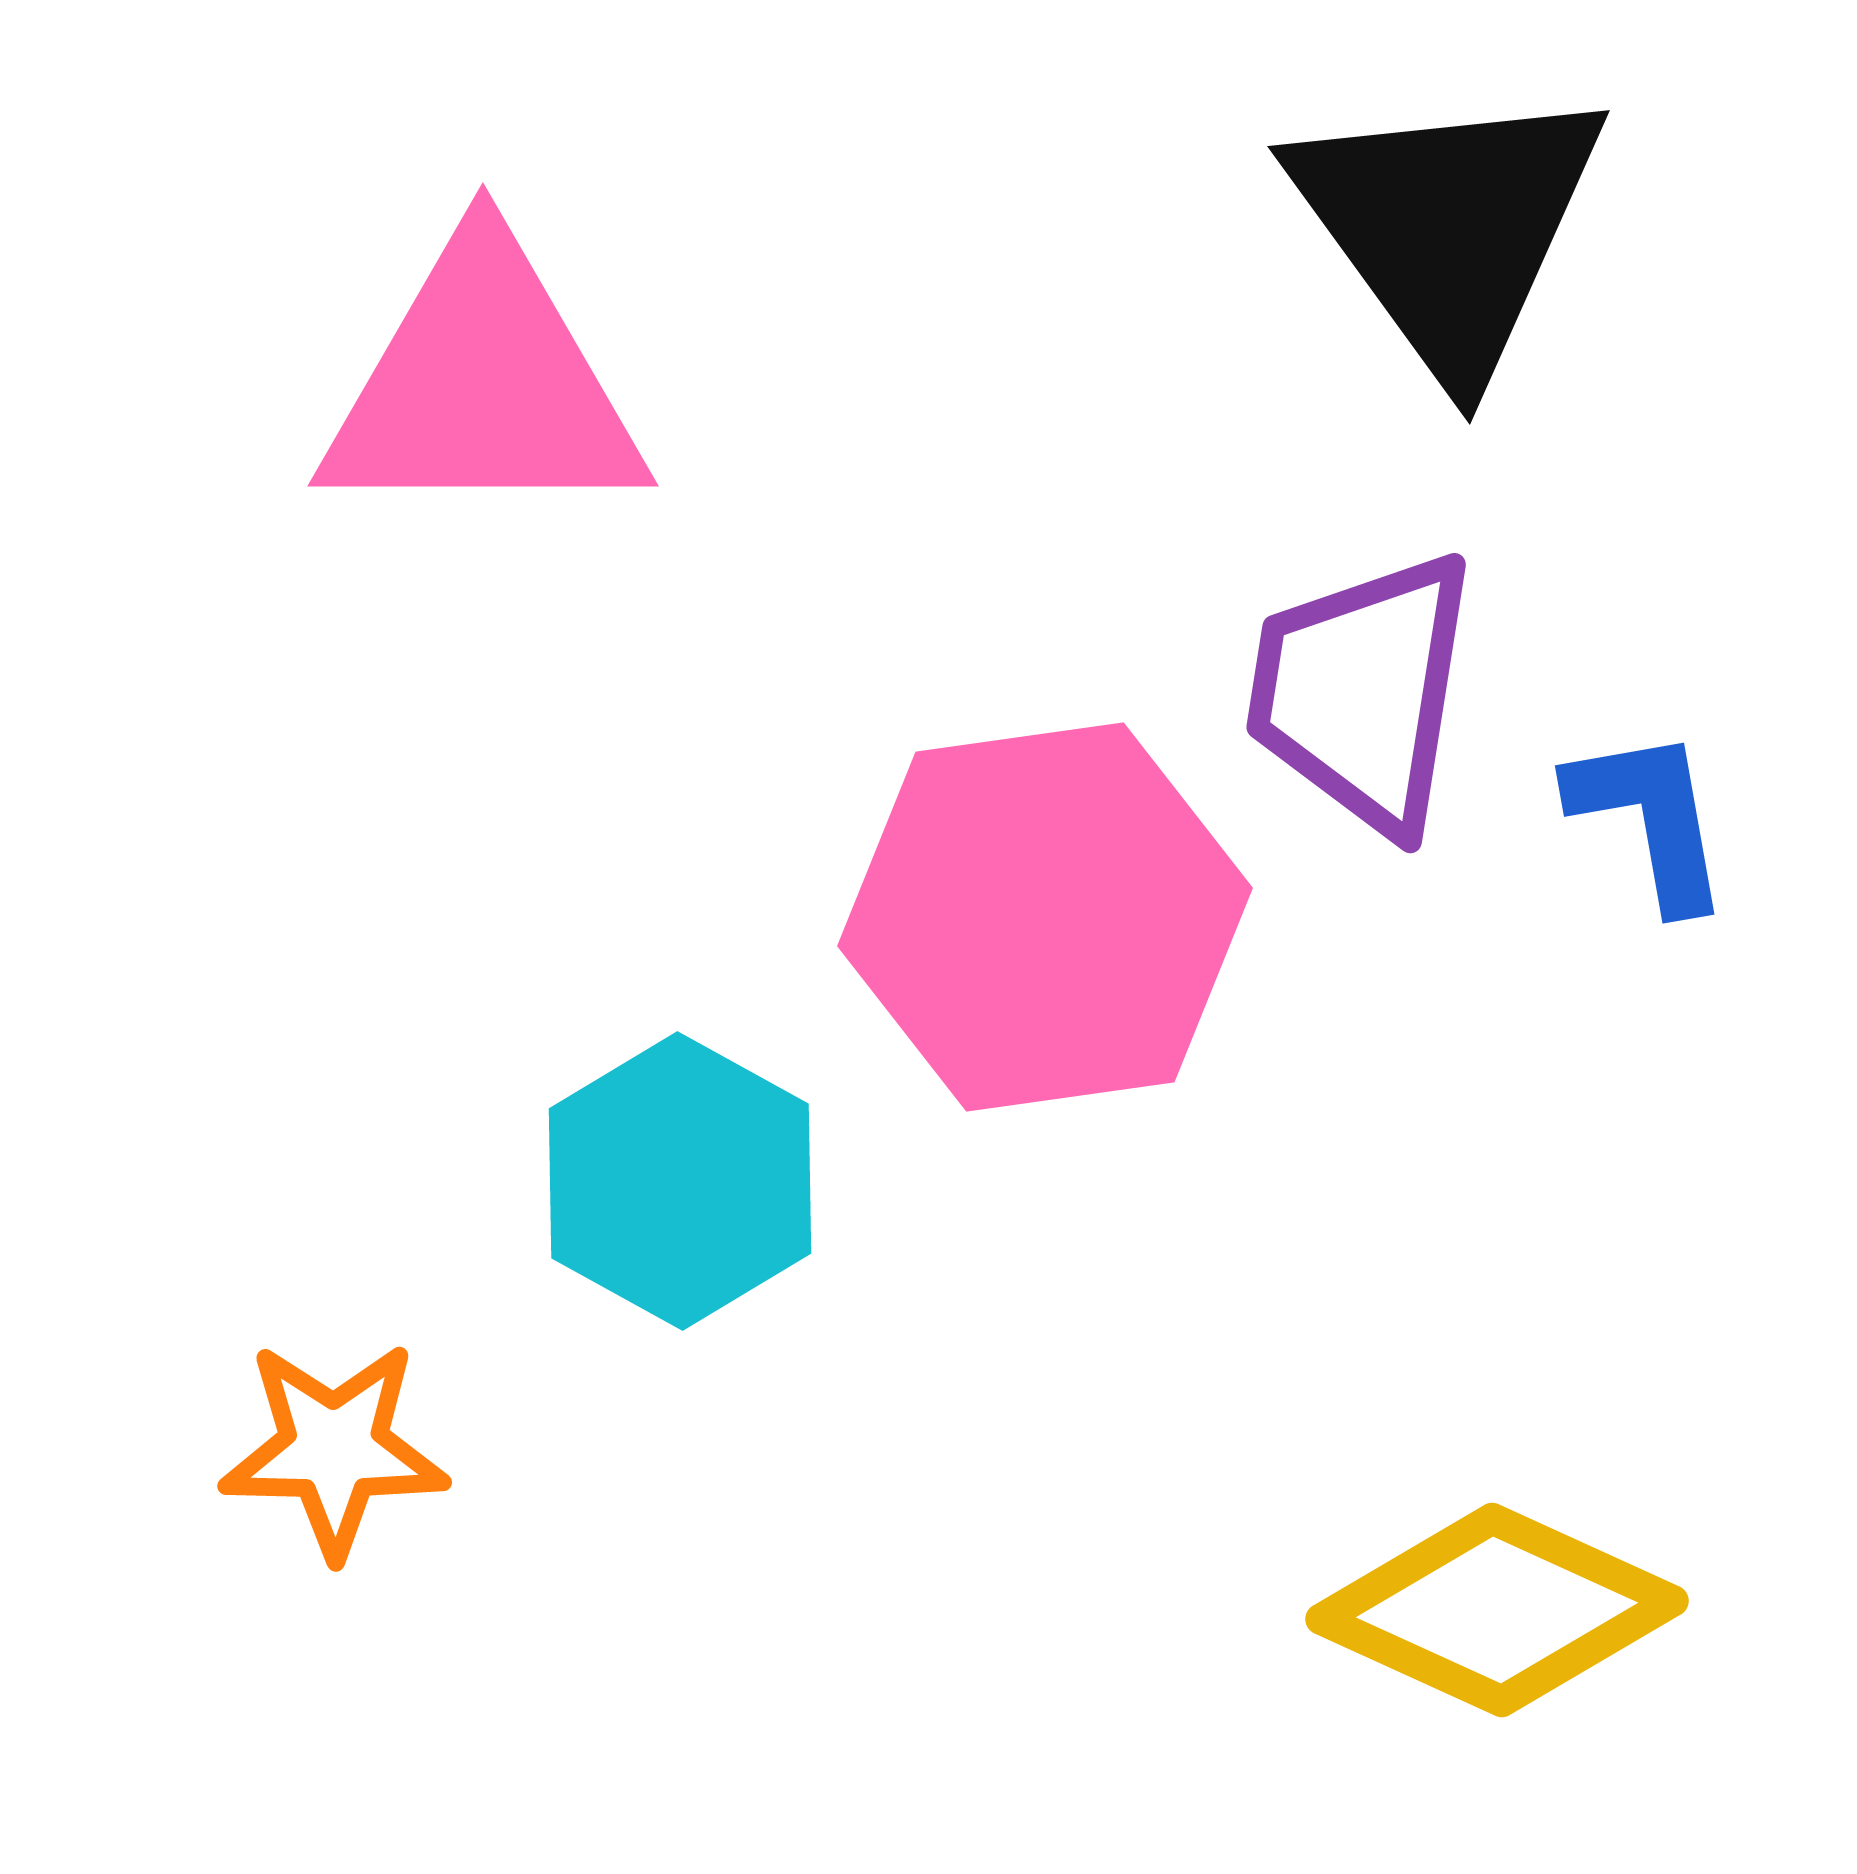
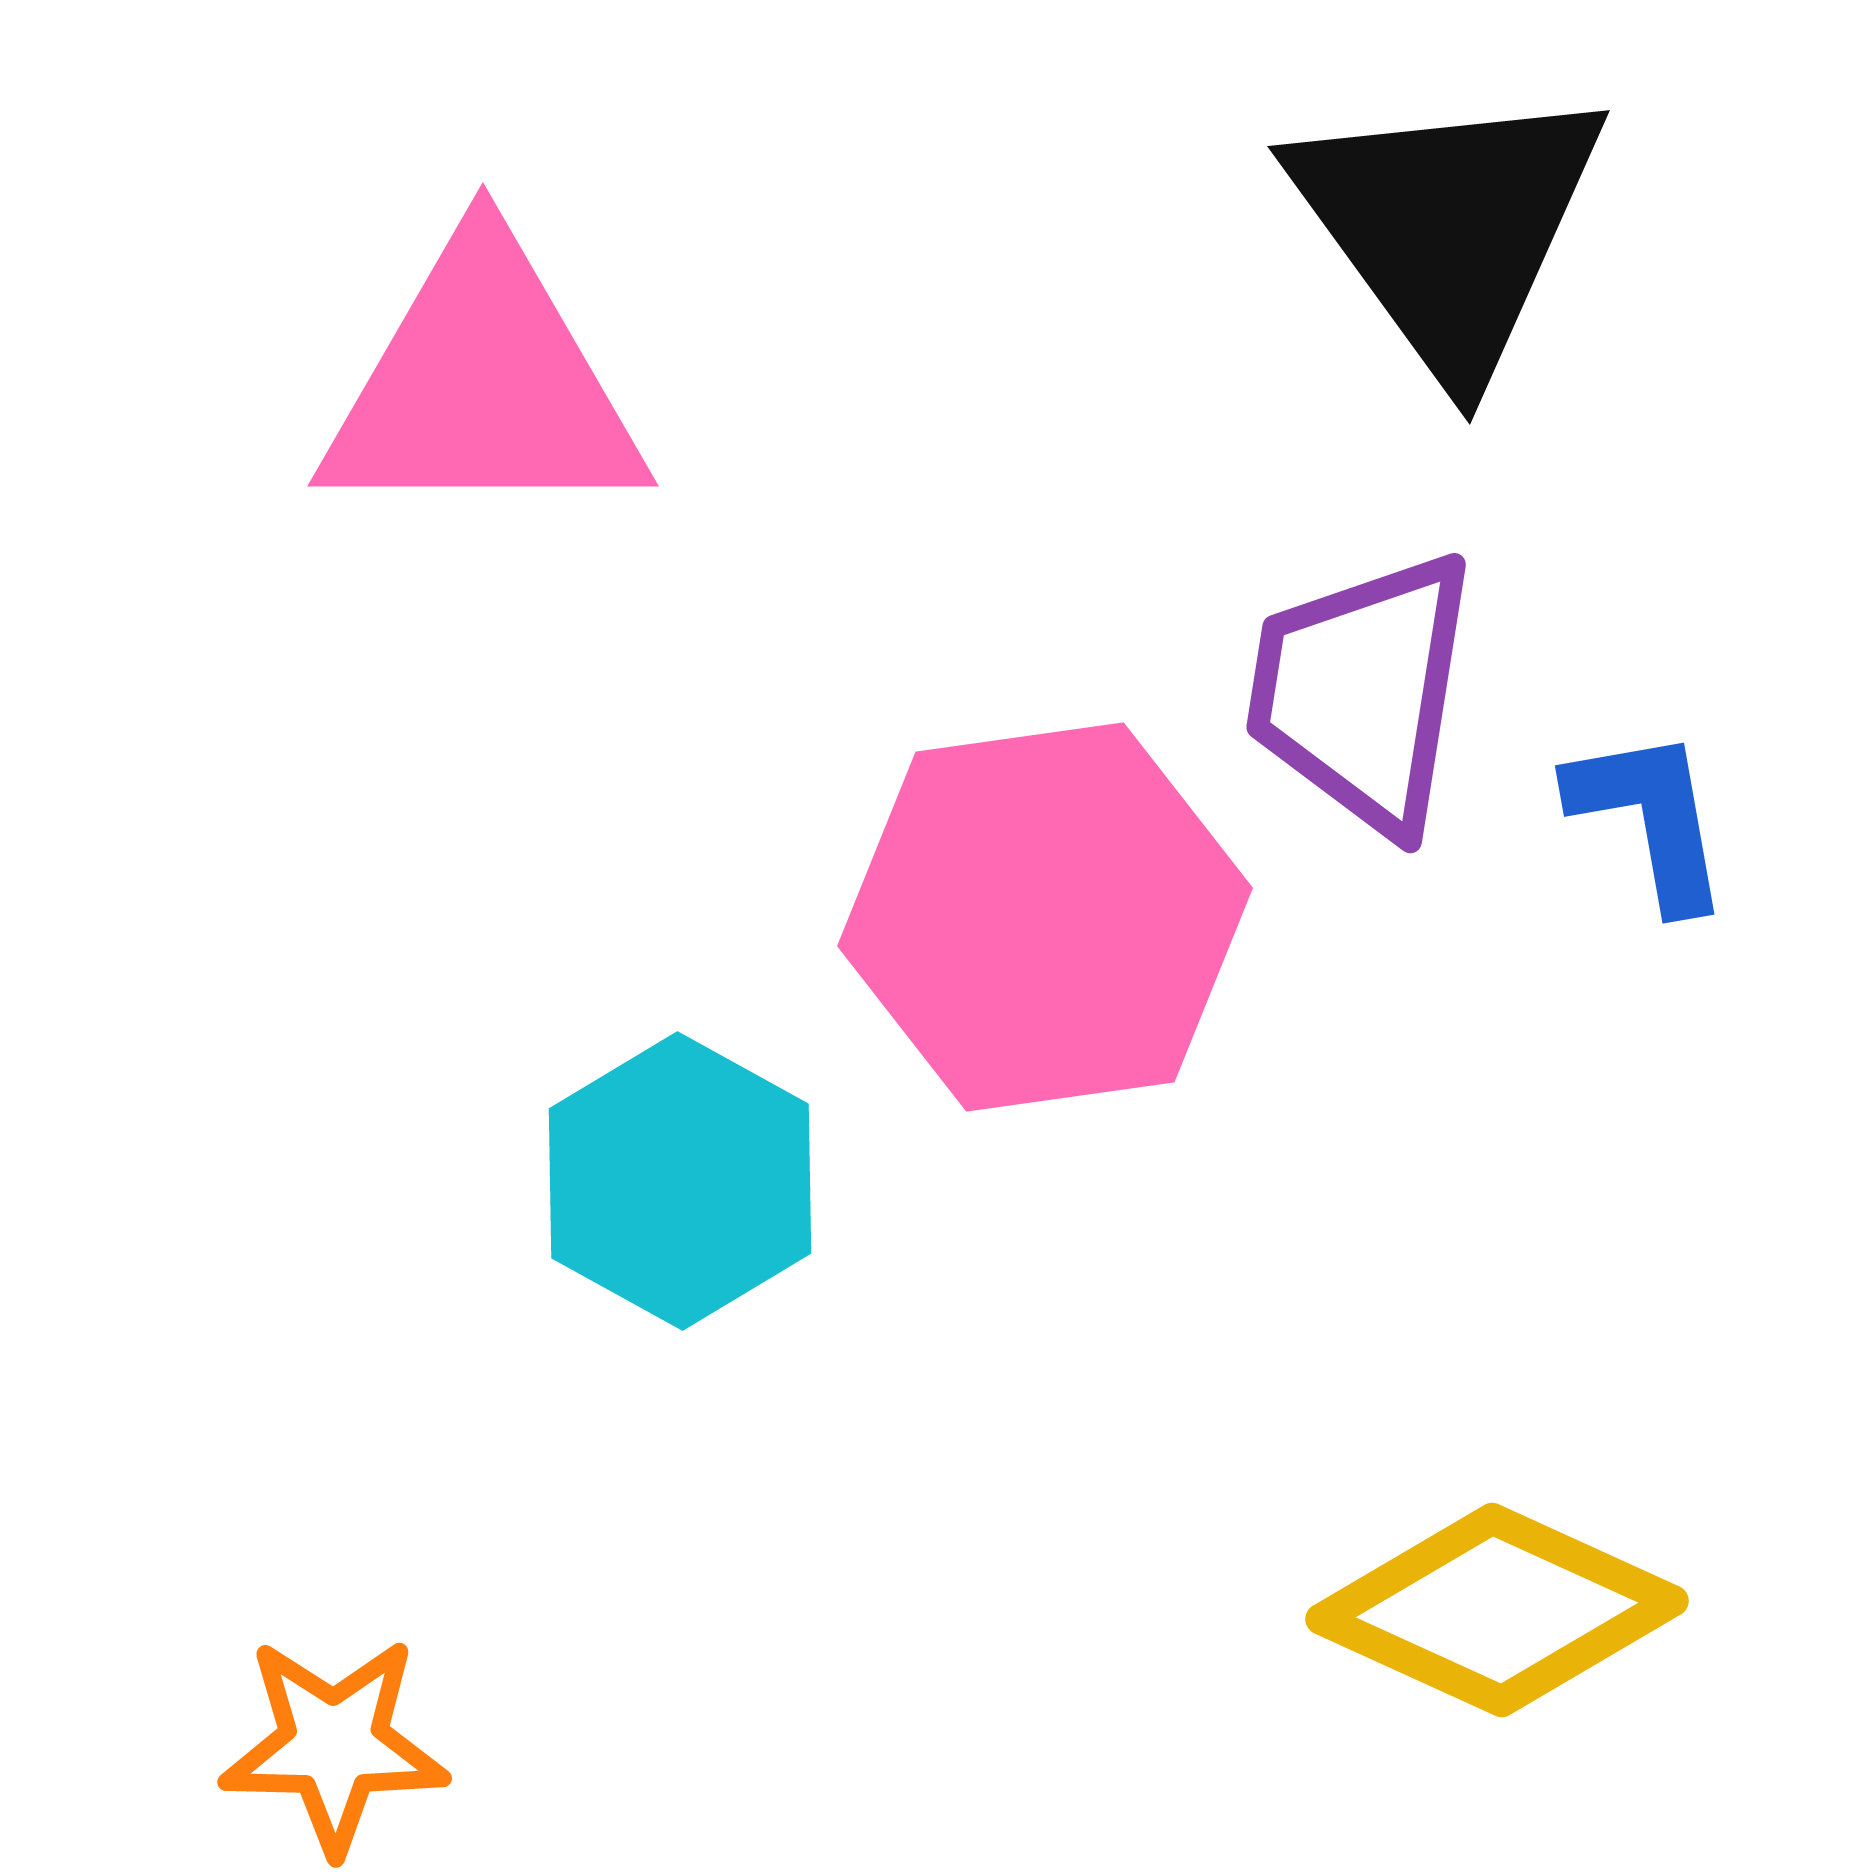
orange star: moved 296 px down
